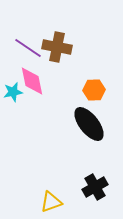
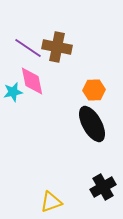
black ellipse: moved 3 px right; rotated 9 degrees clockwise
black cross: moved 8 px right
